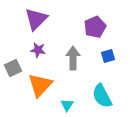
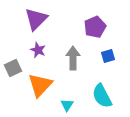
purple star: rotated 14 degrees clockwise
